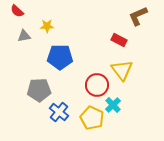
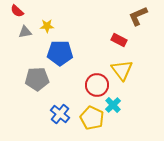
gray triangle: moved 1 px right, 4 px up
blue pentagon: moved 4 px up
gray pentagon: moved 2 px left, 11 px up
blue cross: moved 1 px right, 2 px down
